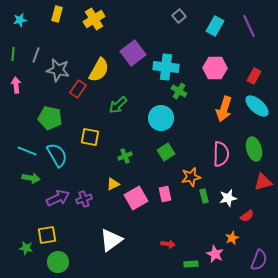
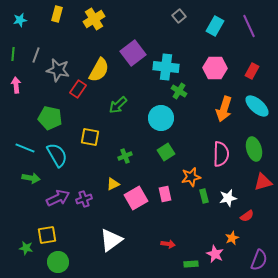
red rectangle at (254, 76): moved 2 px left, 5 px up
cyan line at (27, 151): moved 2 px left, 3 px up
